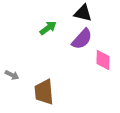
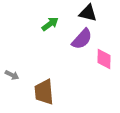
black triangle: moved 5 px right
green arrow: moved 2 px right, 4 px up
pink diamond: moved 1 px right, 1 px up
